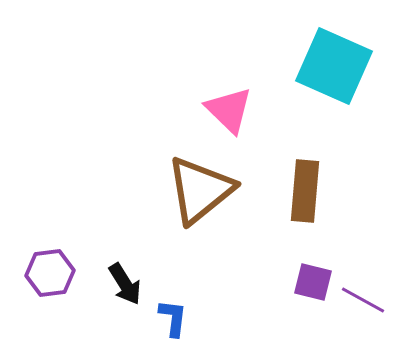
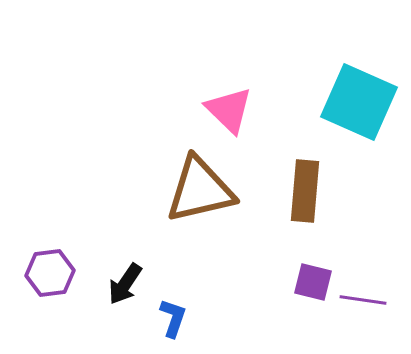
cyan square: moved 25 px right, 36 px down
brown triangle: rotated 26 degrees clockwise
black arrow: rotated 66 degrees clockwise
purple line: rotated 21 degrees counterclockwise
blue L-shape: rotated 12 degrees clockwise
